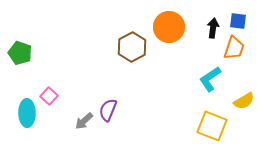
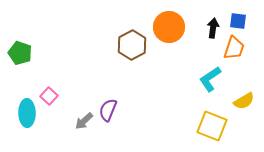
brown hexagon: moved 2 px up
